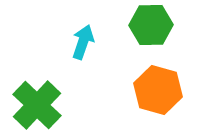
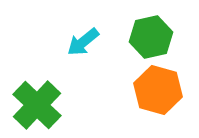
green hexagon: moved 12 px down; rotated 12 degrees counterclockwise
cyan arrow: rotated 148 degrees counterclockwise
